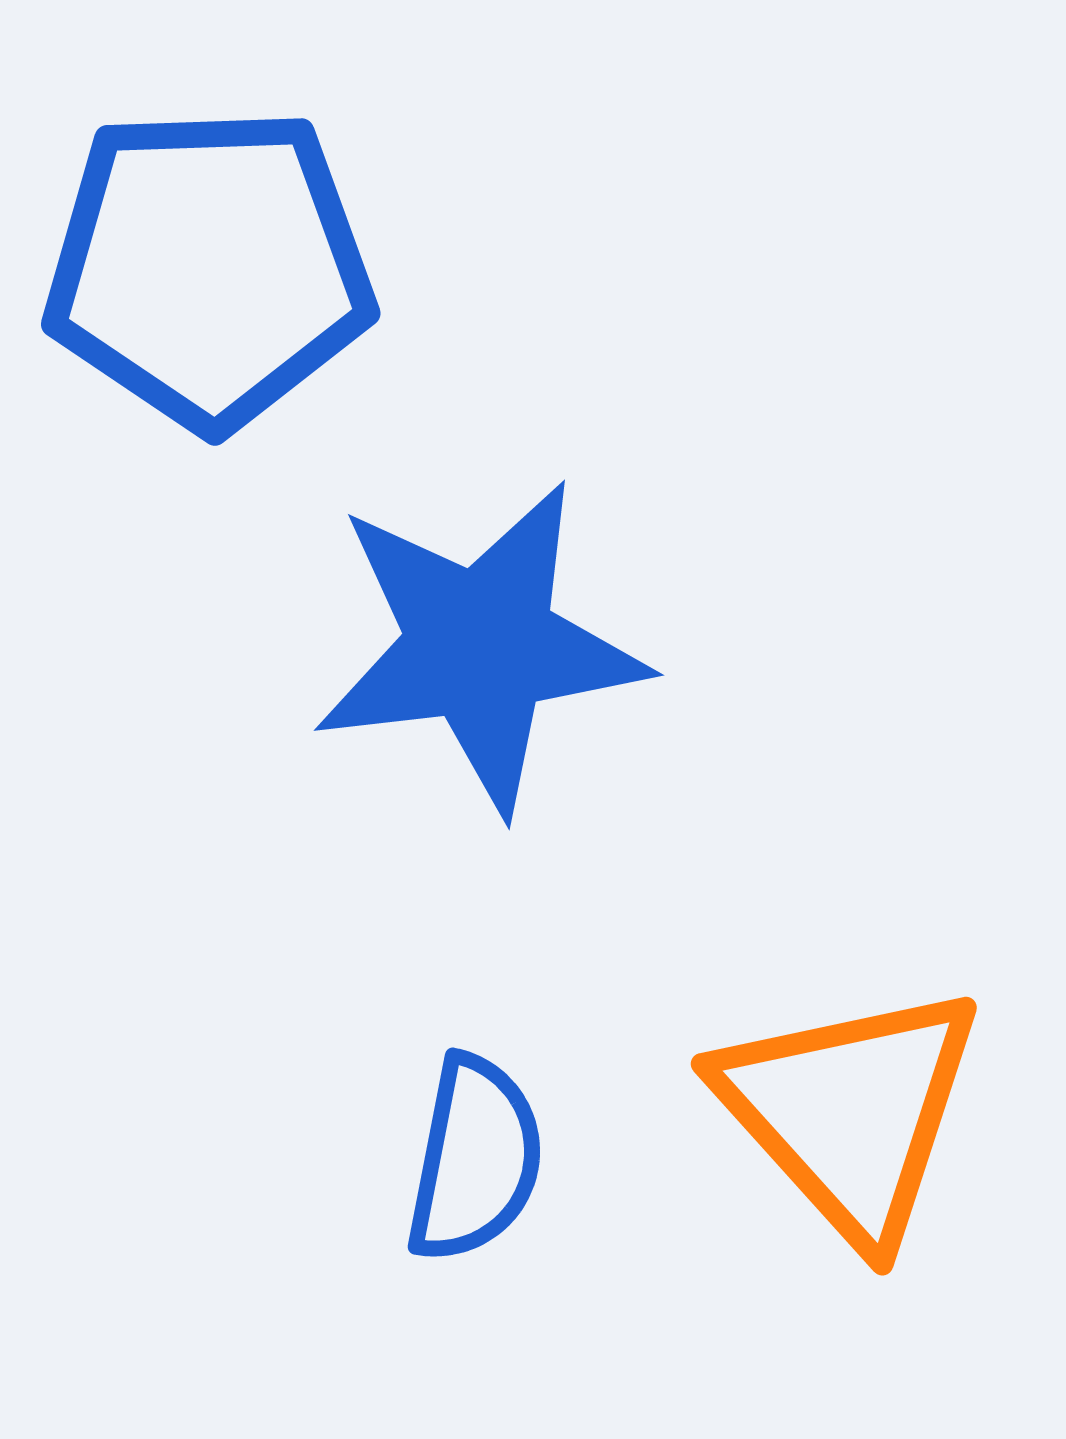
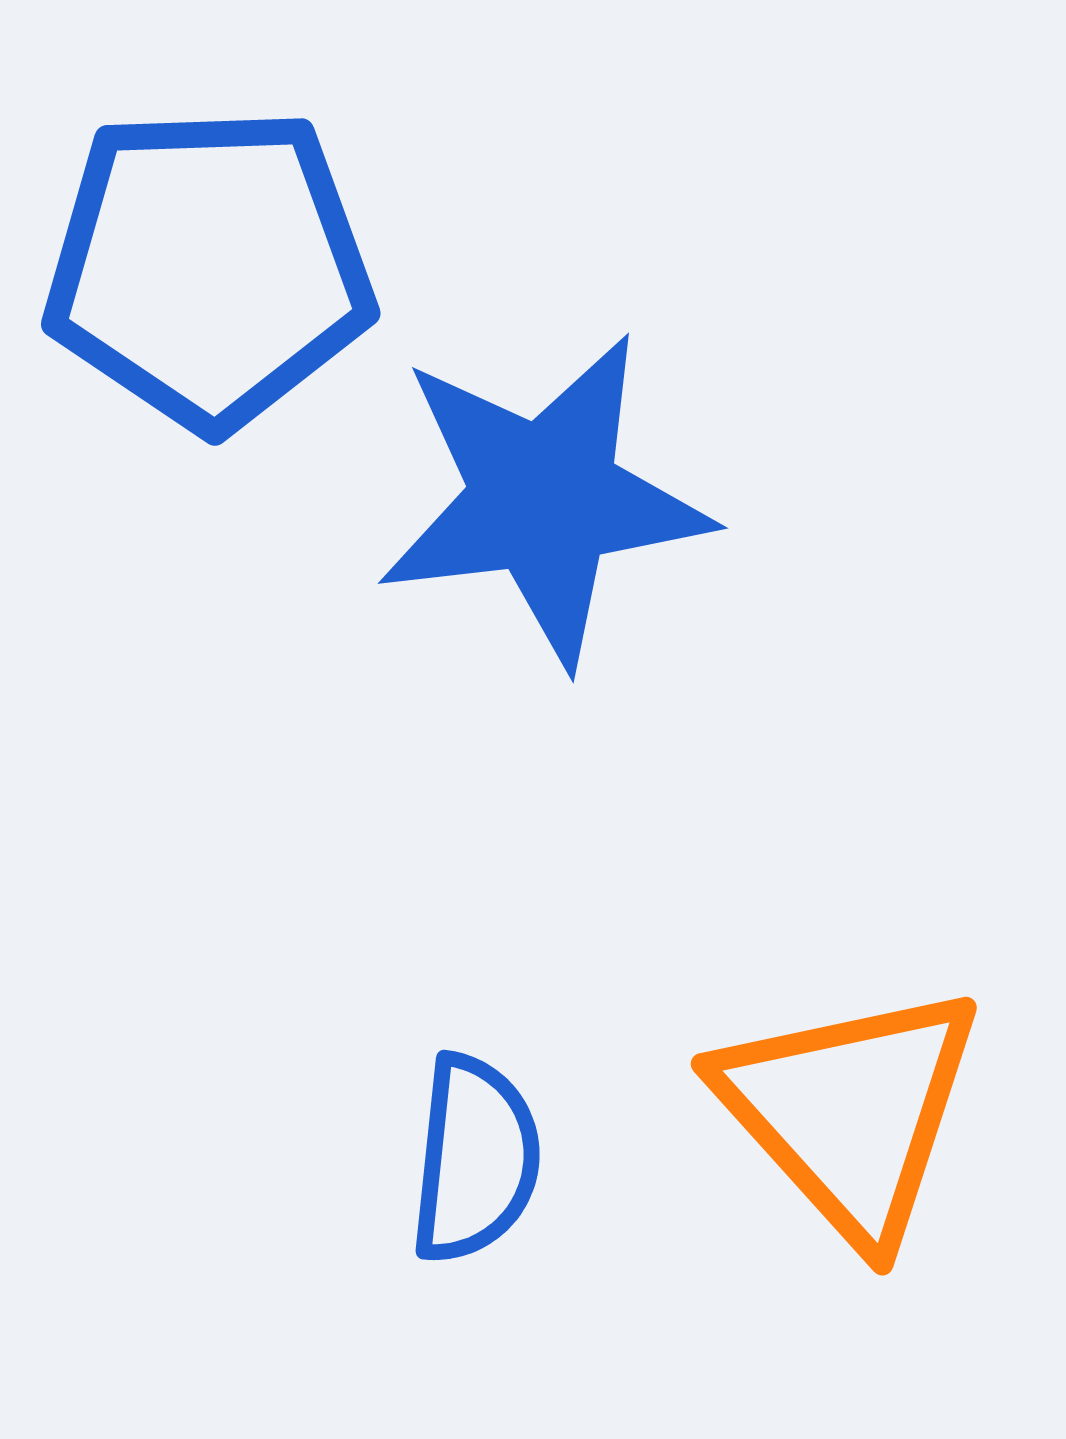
blue star: moved 64 px right, 147 px up
blue semicircle: rotated 5 degrees counterclockwise
